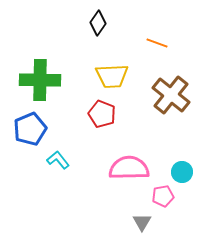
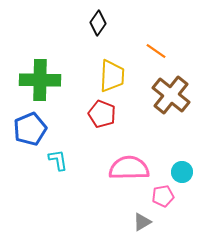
orange line: moved 1 px left, 8 px down; rotated 15 degrees clockwise
yellow trapezoid: rotated 84 degrees counterclockwise
cyan L-shape: rotated 30 degrees clockwise
gray triangle: rotated 30 degrees clockwise
